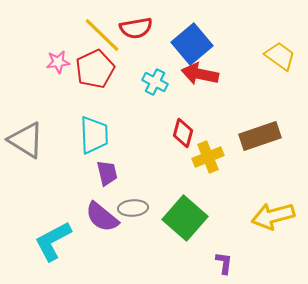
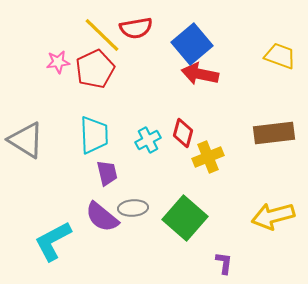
yellow trapezoid: rotated 16 degrees counterclockwise
cyan cross: moved 7 px left, 58 px down; rotated 35 degrees clockwise
brown rectangle: moved 14 px right, 3 px up; rotated 12 degrees clockwise
